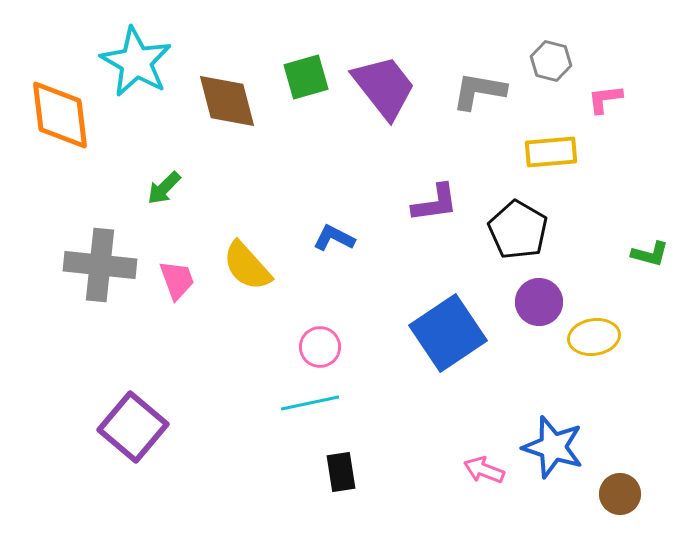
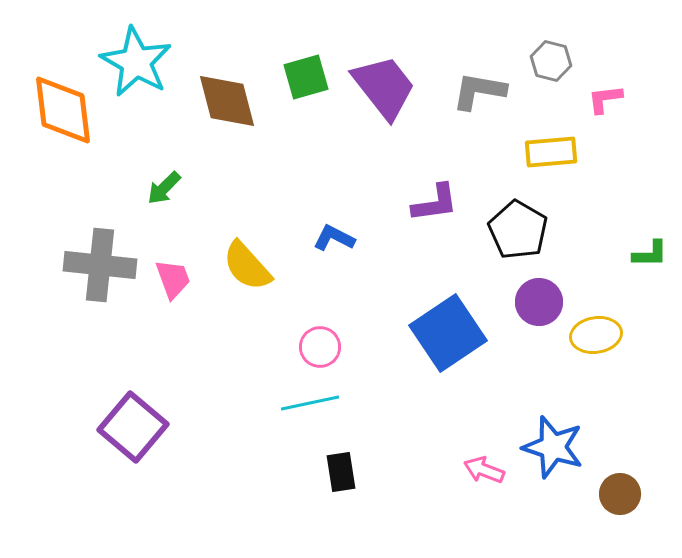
orange diamond: moved 3 px right, 5 px up
green L-shape: rotated 15 degrees counterclockwise
pink trapezoid: moved 4 px left, 1 px up
yellow ellipse: moved 2 px right, 2 px up
